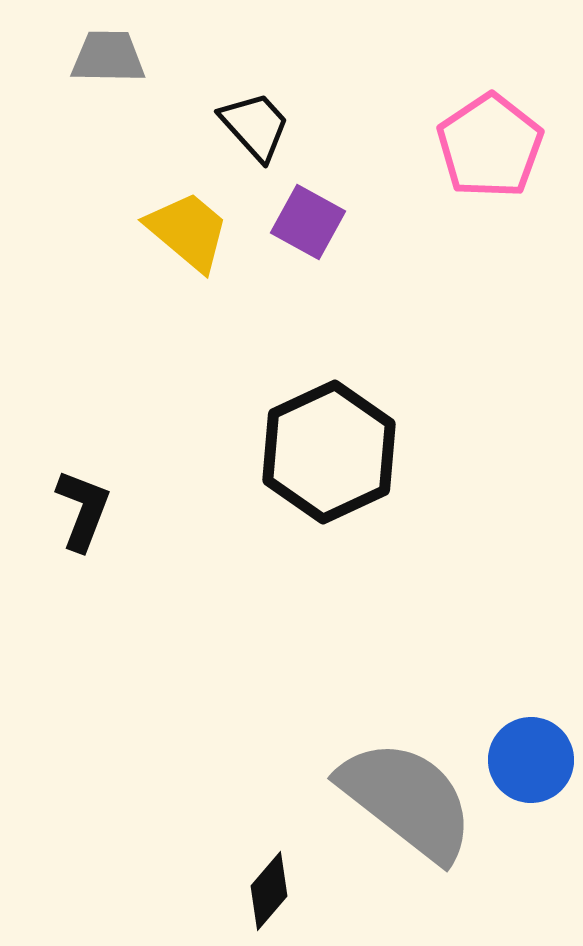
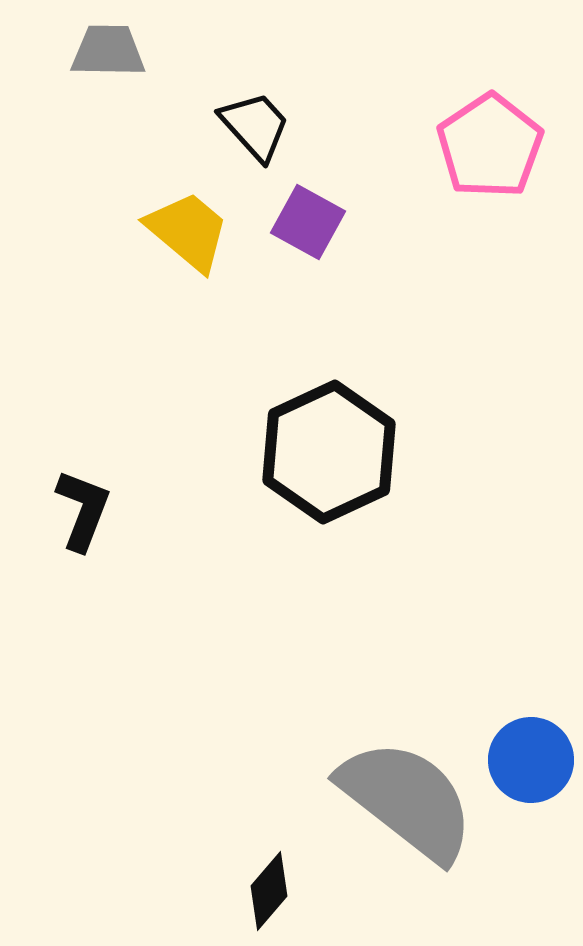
gray trapezoid: moved 6 px up
